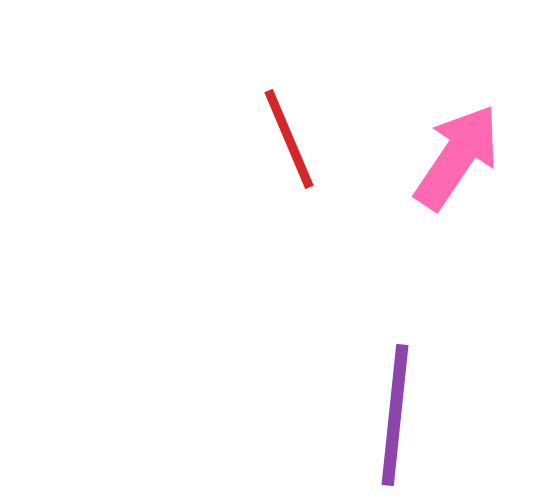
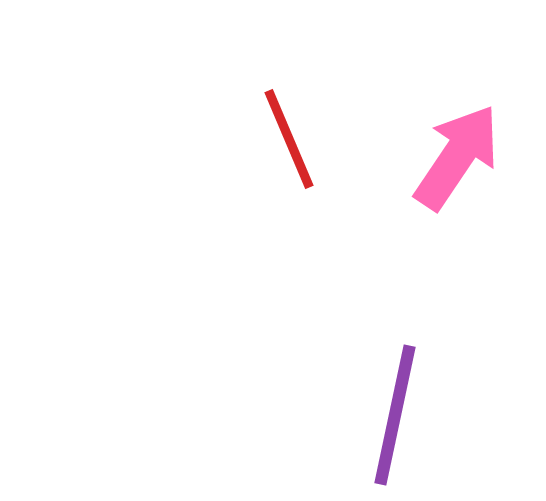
purple line: rotated 6 degrees clockwise
